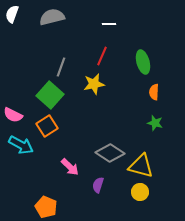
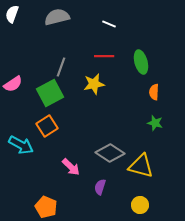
gray semicircle: moved 5 px right
white line: rotated 24 degrees clockwise
red line: moved 2 px right; rotated 66 degrees clockwise
green ellipse: moved 2 px left
green square: moved 2 px up; rotated 20 degrees clockwise
pink semicircle: moved 31 px up; rotated 60 degrees counterclockwise
pink arrow: moved 1 px right
purple semicircle: moved 2 px right, 2 px down
yellow circle: moved 13 px down
